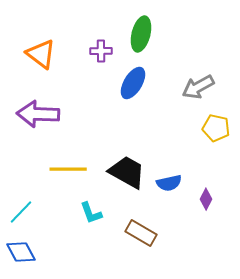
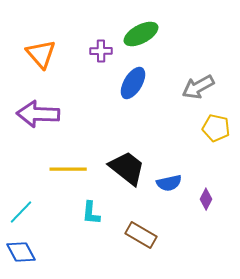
green ellipse: rotated 48 degrees clockwise
orange triangle: rotated 12 degrees clockwise
black trapezoid: moved 4 px up; rotated 9 degrees clockwise
cyan L-shape: rotated 25 degrees clockwise
brown rectangle: moved 2 px down
